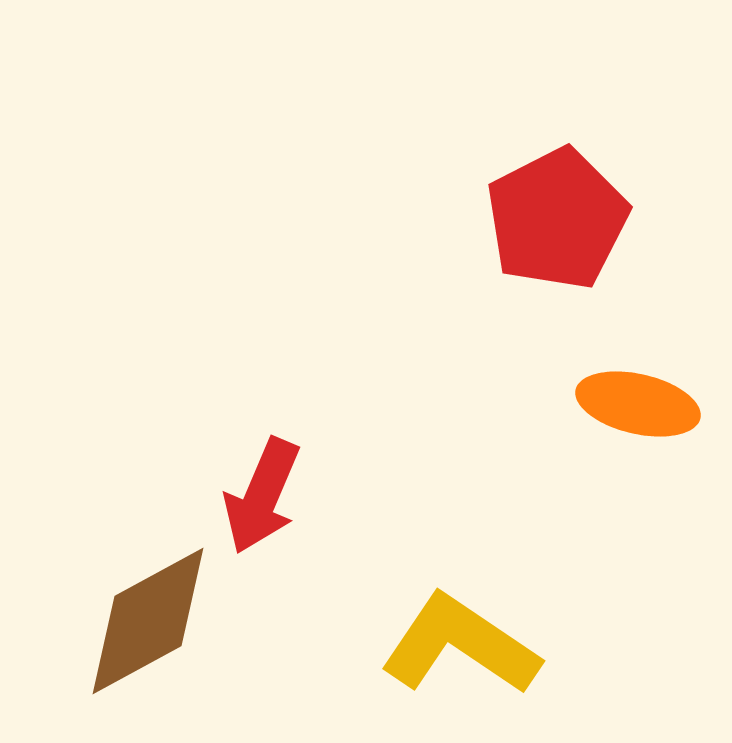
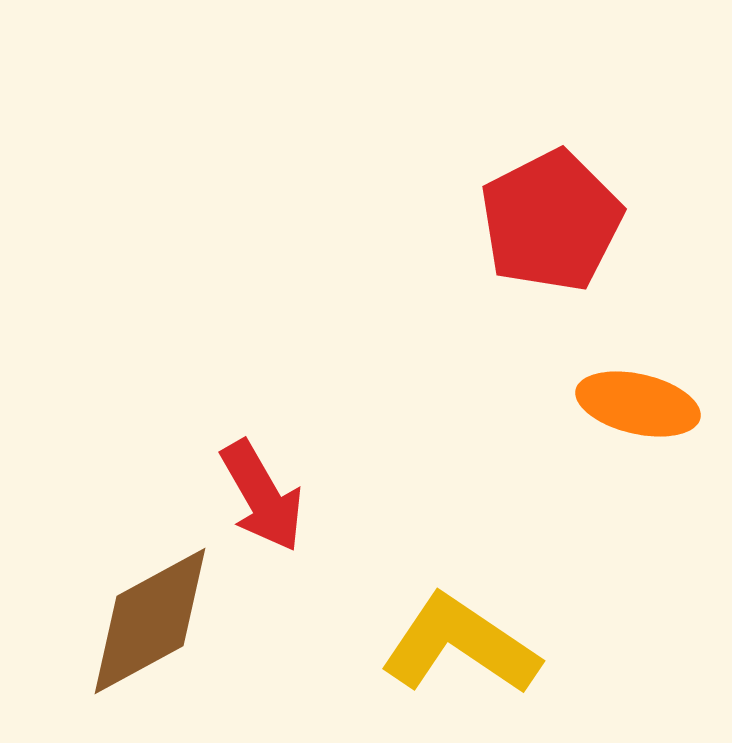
red pentagon: moved 6 px left, 2 px down
red arrow: rotated 53 degrees counterclockwise
brown diamond: moved 2 px right
